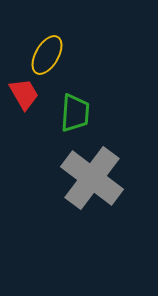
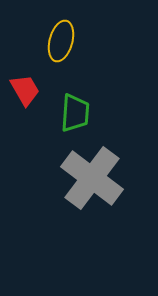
yellow ellipse: moved 14 px right, 14 px up; rotated 15 degrees counterclockwise
red trapezoid: moved 1 px right, 4 px up
